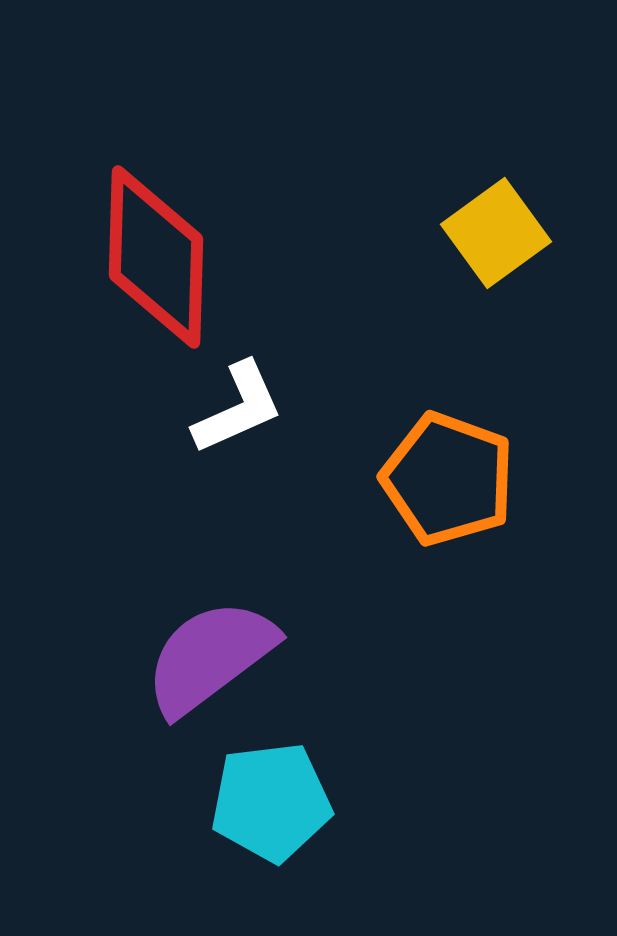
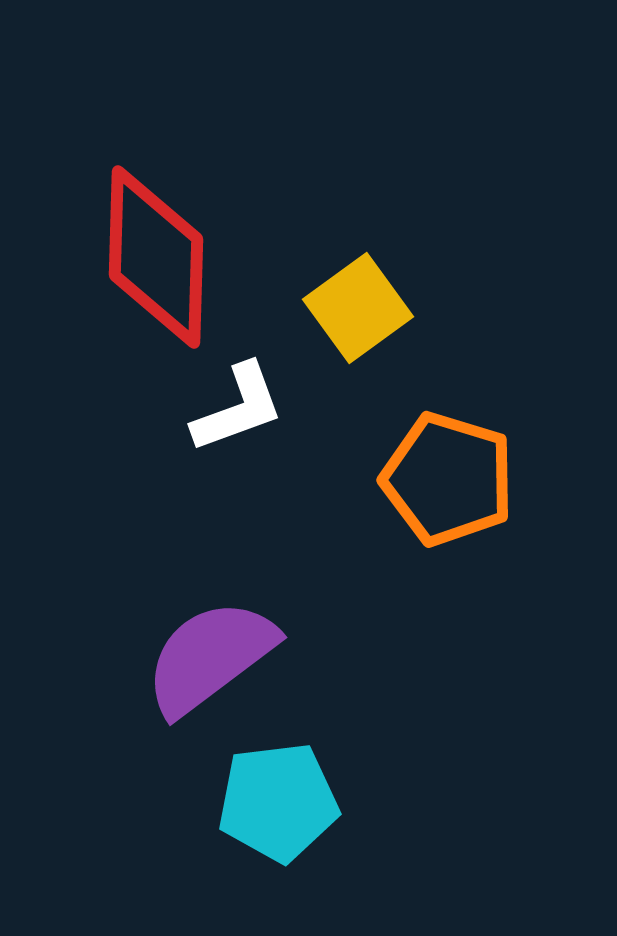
yellow square: moved 138 px left, 75 px down
white L-shape: rotated 4 degrees clockwise
orange pentagon: rotated 3 degrees counterclockwise
cyan pentagon: moved 7 px right
